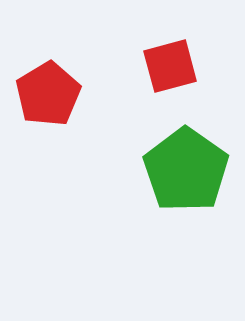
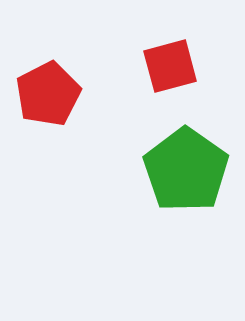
red pentagon: rotated 4 degrees clockwise
